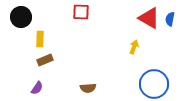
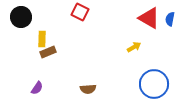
red square: moved 1 px left; rotated 24 degrees clockwise
yellow rectangle: moved 2 px right
yellow arrow: rotated 40 degrees clockwise
brown rectangle: moved 3 px right, 8 px up
brown semicircle: moved 1 px down
